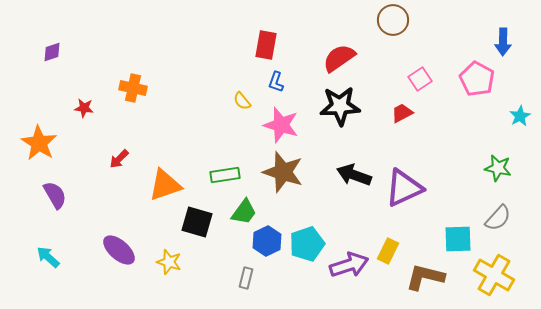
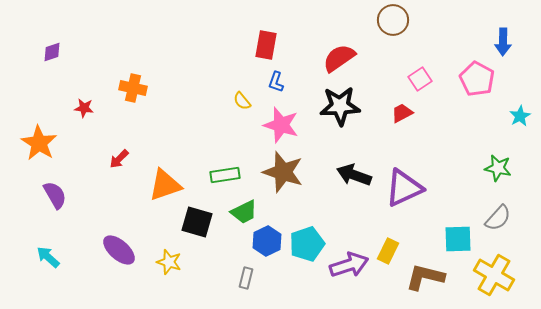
green trapezoid: rotated 28 degrees clockwise
